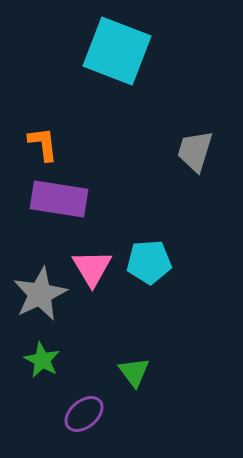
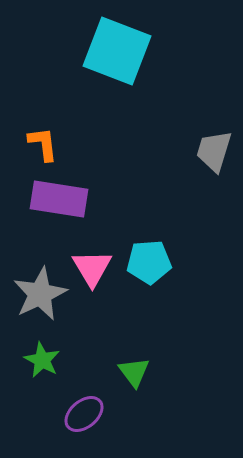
gray trapezoid: moved 19 px right
